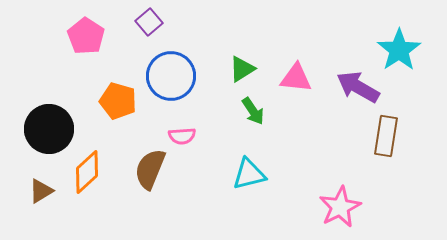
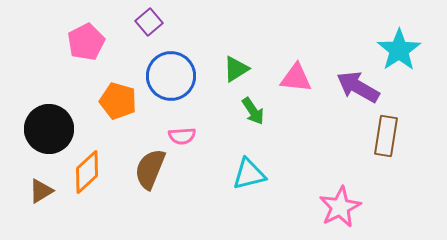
pink pentagon: moved 6 px down; rotated 12 degrees clockwise
green triangle: moved 6 px left
